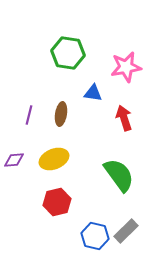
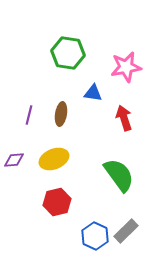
blue hexagon: rotated 12 degrees clockwise
